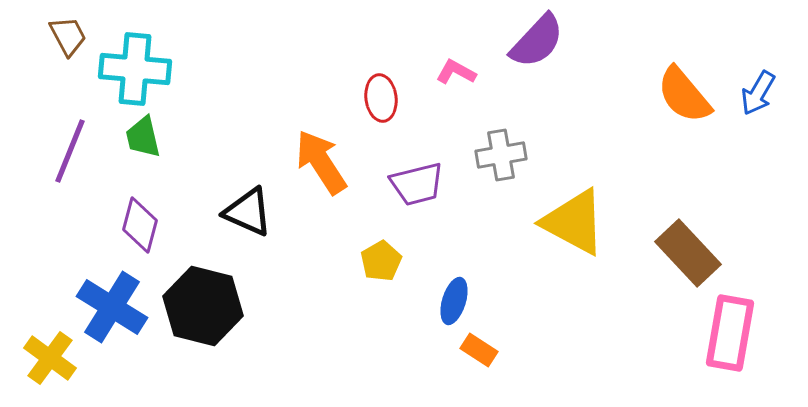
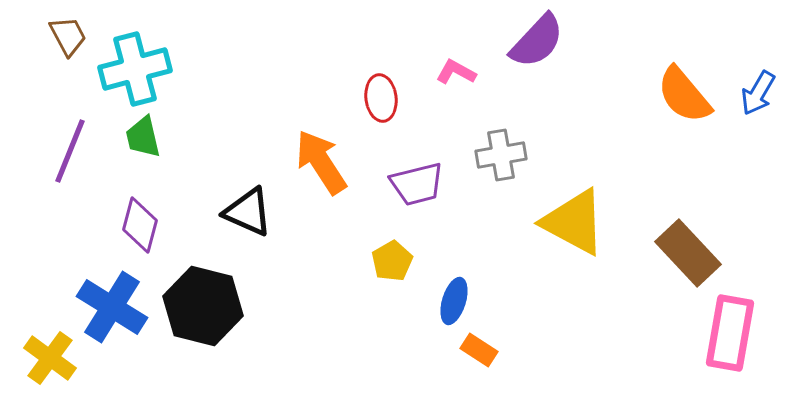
cyan cross: rotated 20 degrees counterclockwise
yellow pentagon: moved 11 px right
